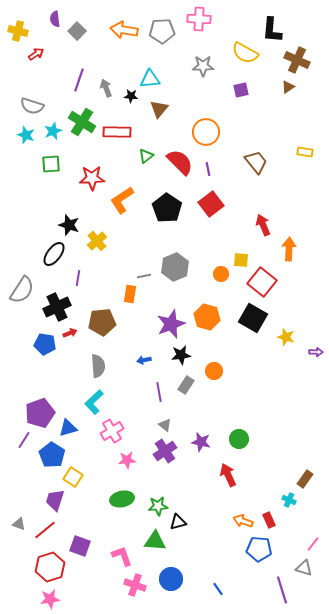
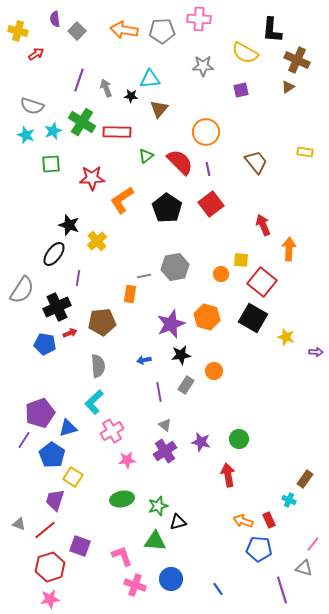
gray hexagon at (175, 267): rotated 12 degrees clockwise
red arrow at (228, 475): rotated 15 degrees clockwise
green star at (158, 506): rotated 12 degrees counterclockwise
